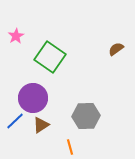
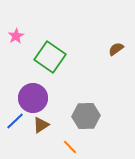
orange line: rotated 28 degrees counterclockwise
